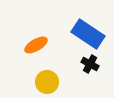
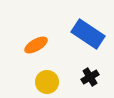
black cross: moved 13 px down; rotated 30 degrees clockwise
